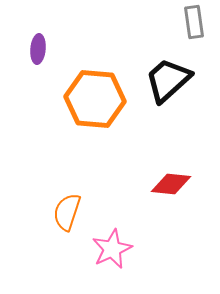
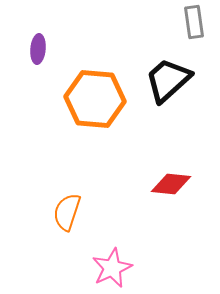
pink star: moved 19 px down
